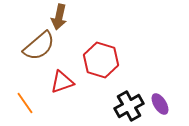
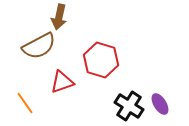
brown semicircle: rotated 12 degrees clockwise
black cross: rotated 28 degrees counterclockwise
